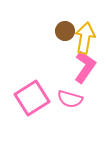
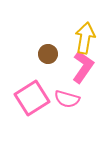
brown circle: moved 17 px left, 23 px down
pink L-shape: moved 2 px left
pink semicircle: moved 3 px left
